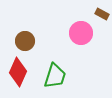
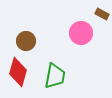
brown circle: moved 1 px right
red diamond: rotated 8 degrees counterclockwise
green trapezoid: rotated 8 degrees counterclockwise
